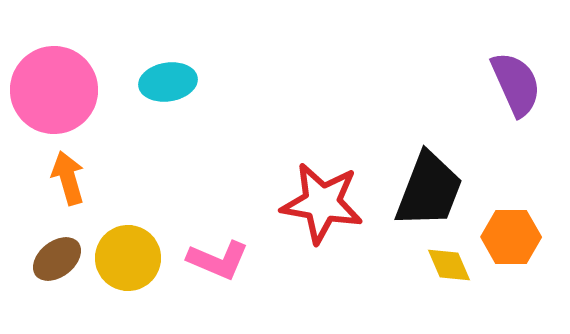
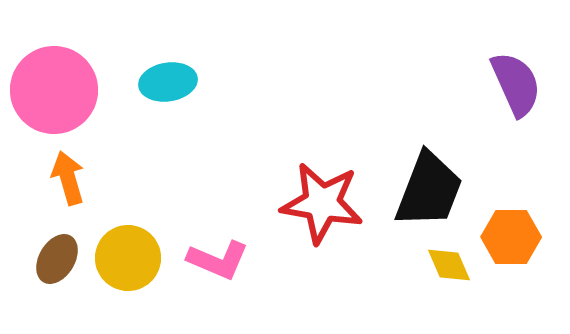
brown ellipse: rotated 21 degrees counterclockwise
